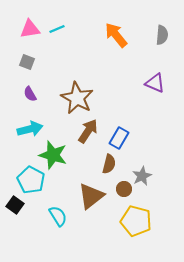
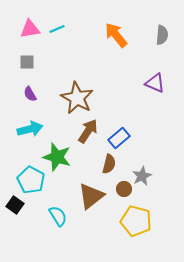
gray square: rotated 21 degrees counterclockwise
blue rectangle: rotated 20 degrees clockwise
green star: moved 4 px right, 2 px down
